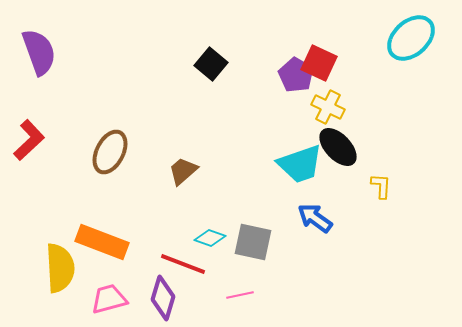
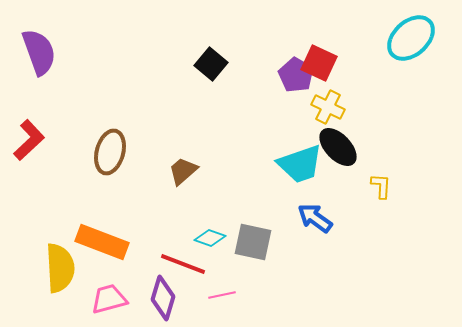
brown ellipse: rotated 12 degrees counterclockwise
pink line: moved 18 px left
